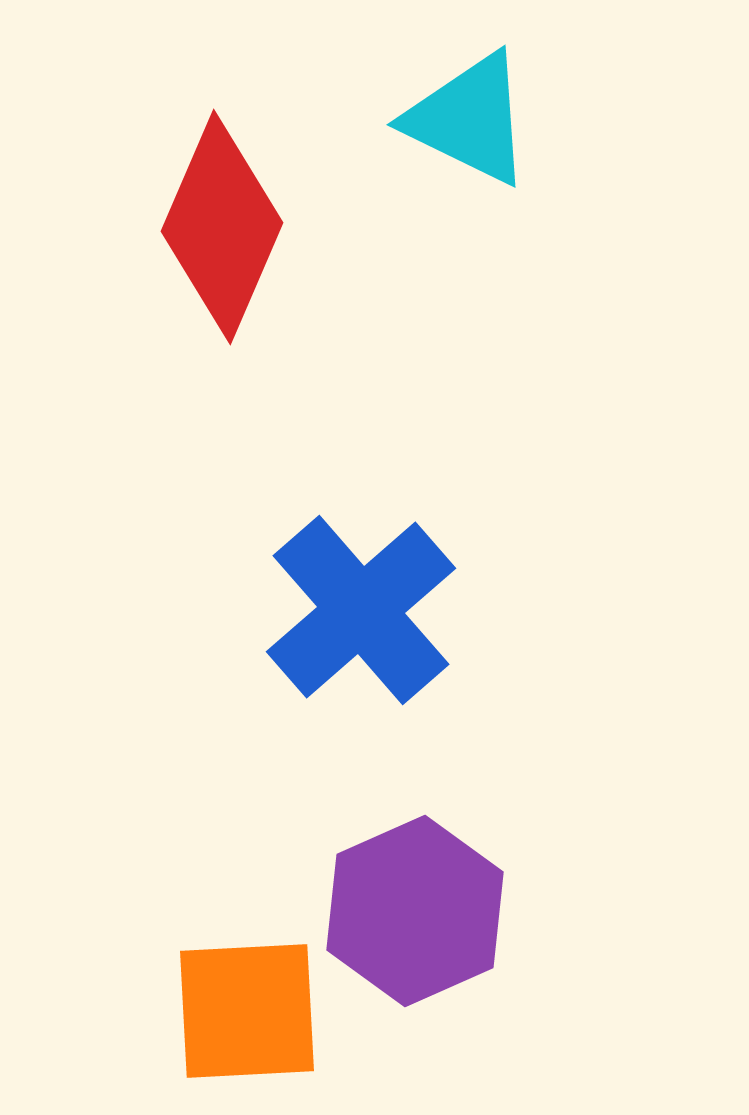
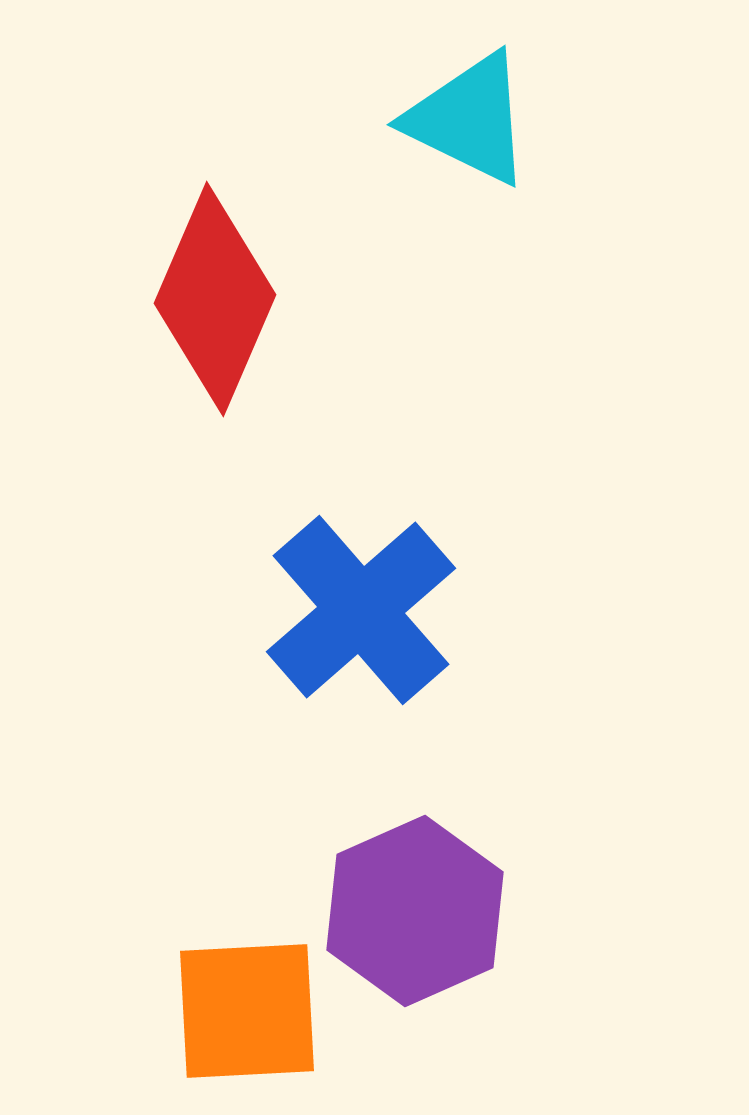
red diamond: moved 7 px left, 72 px down
